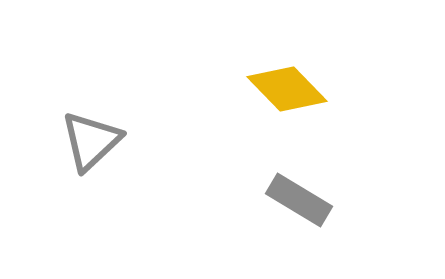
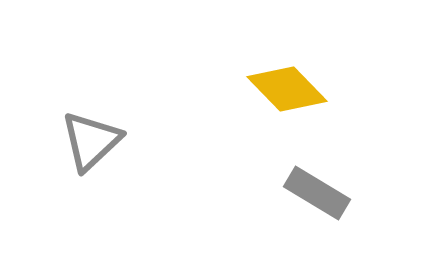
gray rectangle: moved 18 px right, 7 px up
